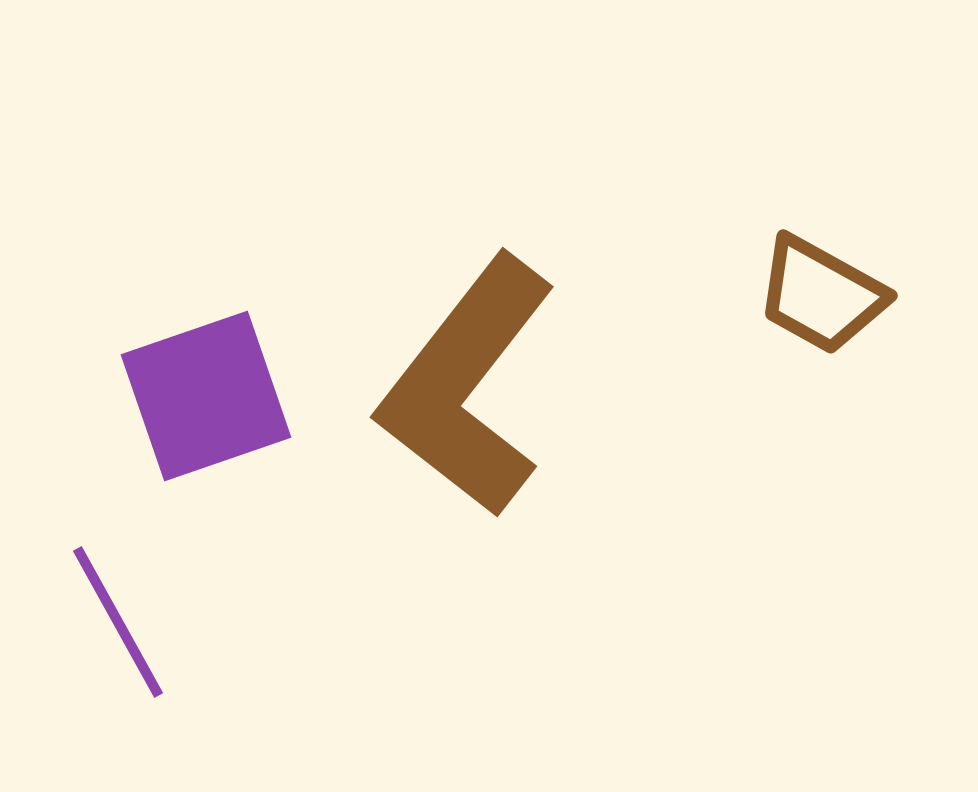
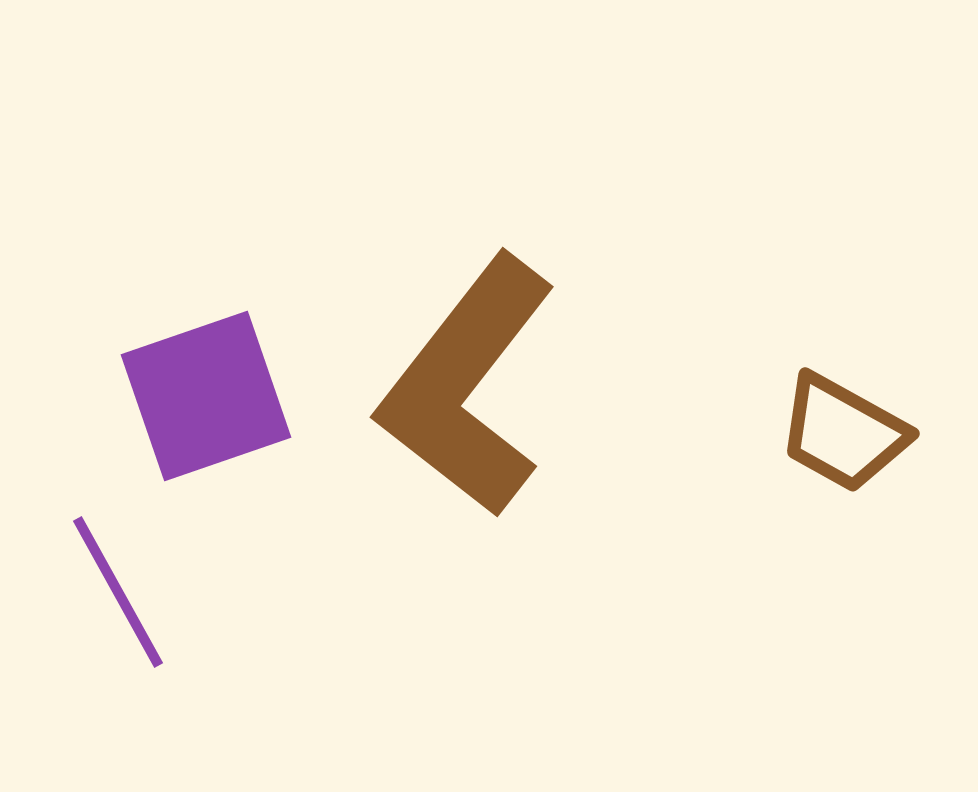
brown trapezoid: moved 22 px right, 138 px down
purple line: moved 30 px up
